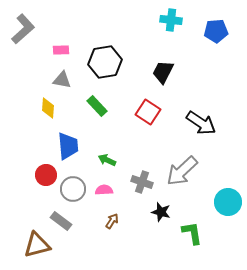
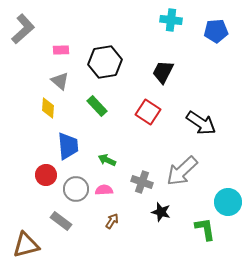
gray triangle: moved 2 px left, 1 px down; rotated 30 degrees clockwise
gray circle: moved 3 px right
green L-shape: moved 13 px right, 4 px up
brown triangle: moved 11 px left
